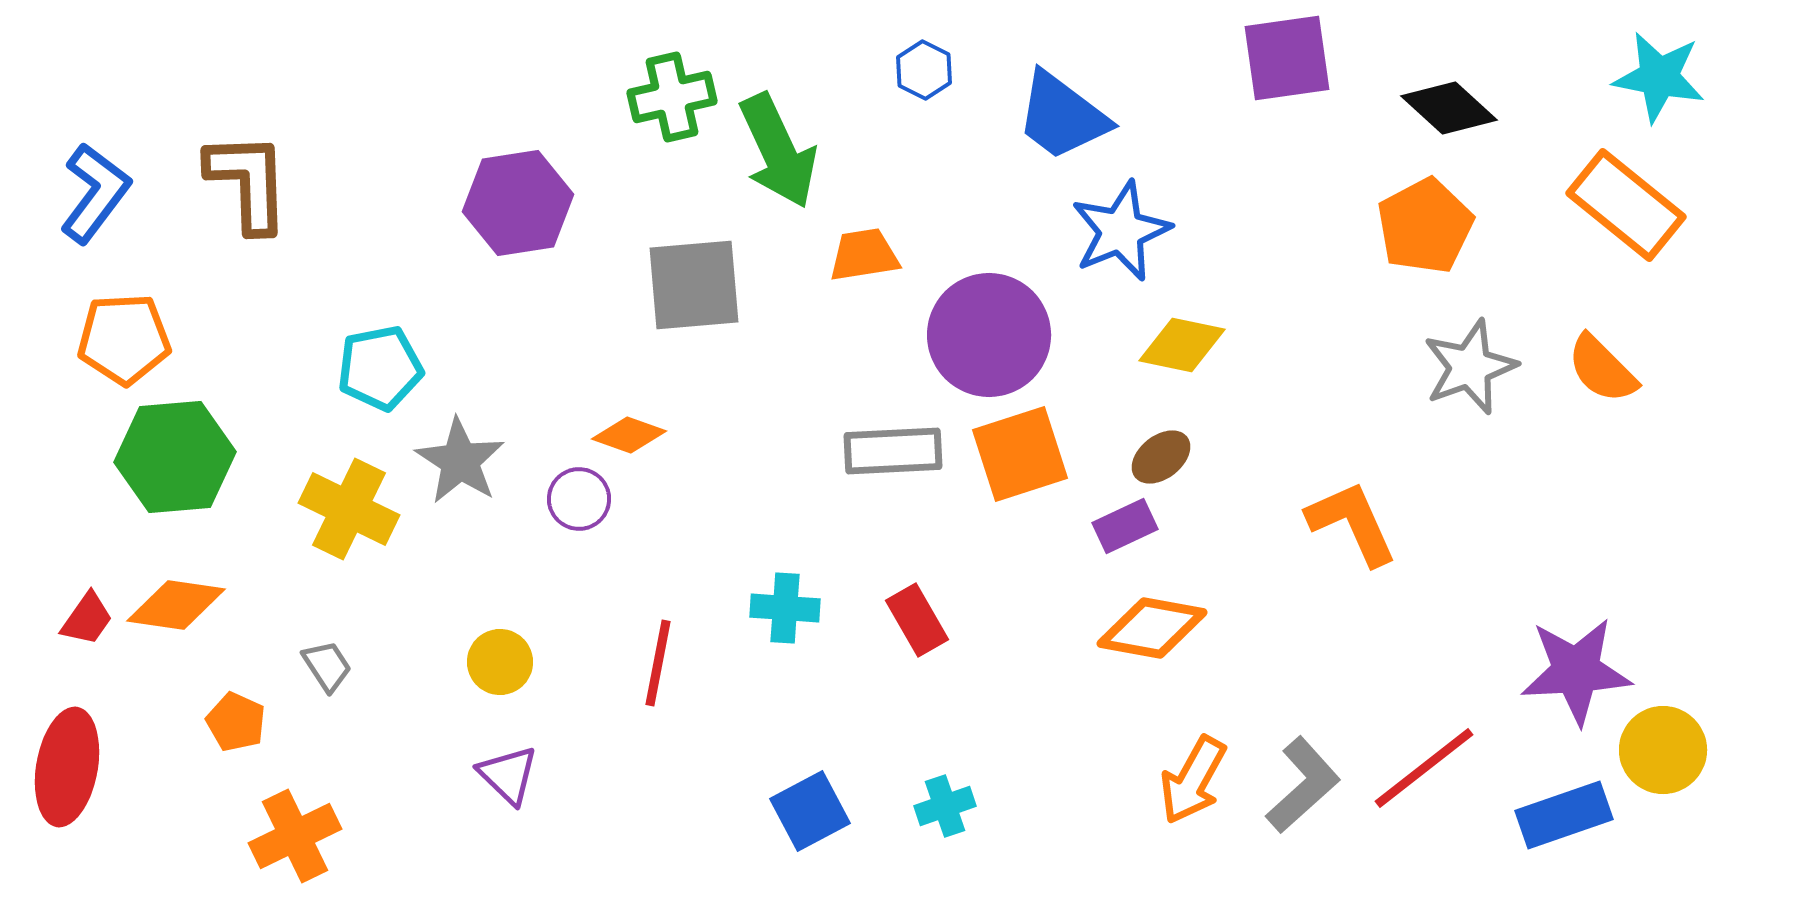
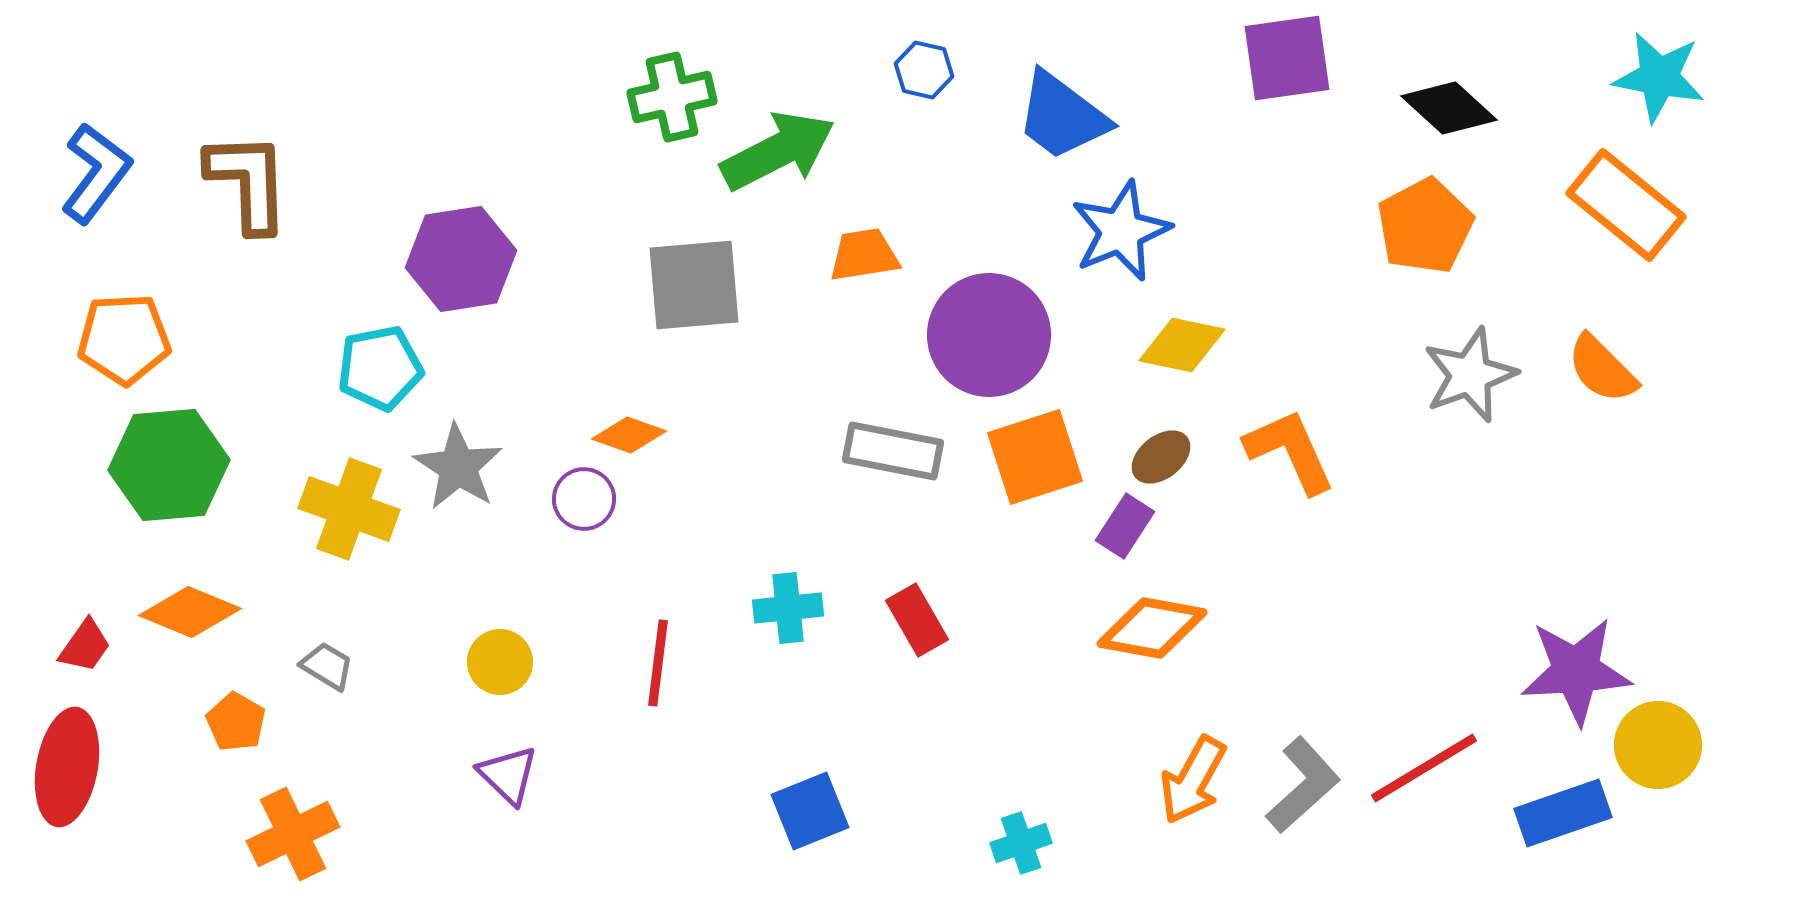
blue hexagon at (924, 70): rotated 14 degrees counterclockwise
green arrow at (778, 151): rotated 92 degrees counterclockwise
blue L-shape at (95, 193): moved 1 px right, 20 px up
purple hexagon at (518, 203): moved 57 px left, 56 px down
gray star at (1470, 367): moved 8 px down
gray rectangle at (893, 451): rotated 14 degrees clockwise
orange square at (1020, 454): moved 15 px right, 3 px down
green hexagon at (175, 457): moved 6 px left, 8 px down
gray star at (460, 461): moved 2 px left, 6 px down
purple circle at (579, 499): moved 5 px right
yellow cross at (349, 509): rotated 6 degrees counterclockwise
orange L-shape at (1352, 523): moved 62 px left, 72 px up
purple rectangle at (1125, 526): rotated 32 degrees counterclockwise
orange diamond at (176, 605): moved 14 px right, 7 px down; rotated 14 degrees clockwise
cyan cross at (785, 608): moved 3 px right; rotated 10 degrees counterclockwise
red trapezoid at (87, 619): moved 2 px left, 27 px down
red line at (658, 663): rotated 4 degrees counterclockwise
gray trapezoid at (327, 666): rotated 26 degrees counterclockwise
orange pentagon at (236, 722): rotated 6 degrees clockwise
yellow circle at (1663, 750): moved 5 px left, 5 px up
red line at (1424, 768): rotated 7 degrees clockwise
cyan cross at (945, 806): moved 76 px right, 37 px down
blue square at (810, 811): rotated 6 degrees clockwise
blue rectangle at (1564, 815): moved 1 px left, 2 px up
orange cross at (295, 836): moved 2 px left, 2 px up
